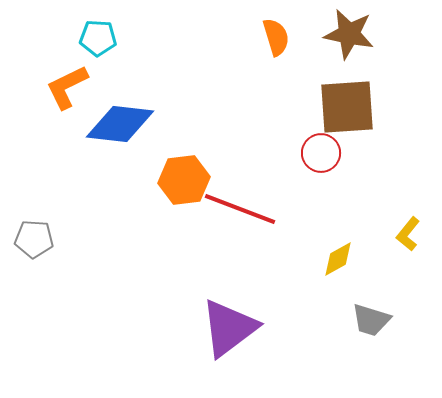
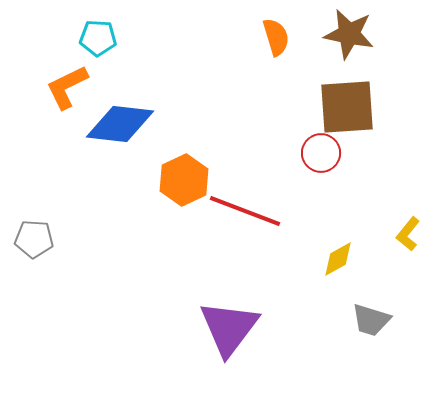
orange hexagon: rotated 18 degrees counterclockwise
red line: moved 5 px right, 2 px down
purple triangle: rotated 16 degrees counterclockwise
